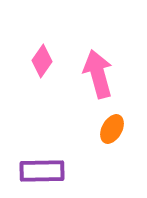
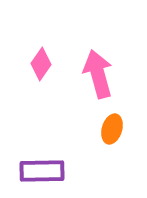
pink diamond: moved 1 px left, 3 px down
orange ellipse: rotated 12 degrees counterclockwise
